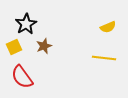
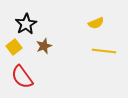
yellow semicircle: moved 12 px left, 4 px up
yellow square: rotated 14 degrees counterclockwise
yellow line: moved 7 px up
